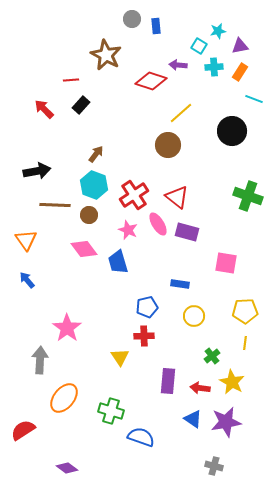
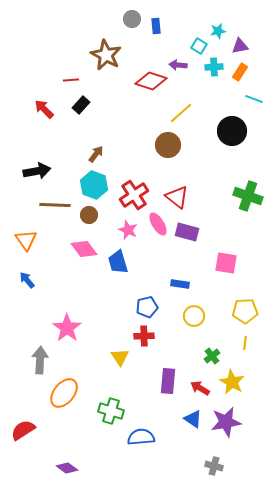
red arrow at (200, 388): rotated 24 degrees clockwise
orange ellipse at (64, 398): moved 5 px up
blue semicircle at (141, 437): rotated 24 degrees counterclockwise
